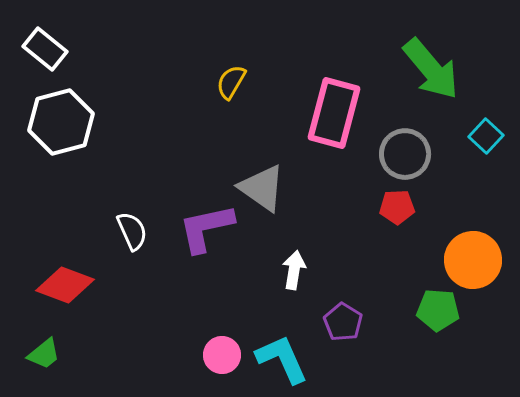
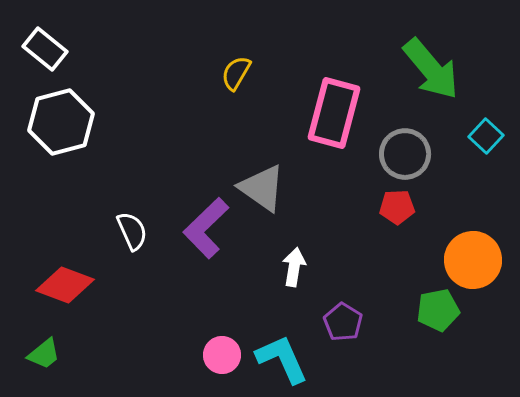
yellow semicircle: moved 5 px right, 9 px up
purple L-shape: rotated 32 degrees counterclockwise
white arrow: moved 3 px up
green pentagon: rotated 15 degrees counterclockwise
